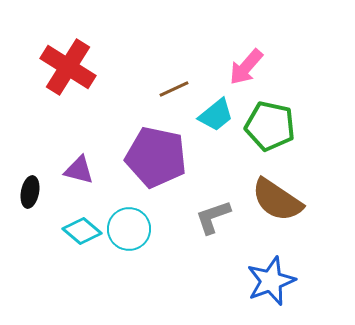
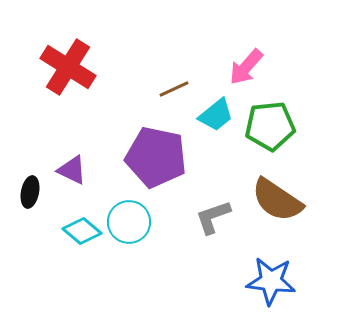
green pentagon: rotated 18 degrees counterclockwise
purple triangle: moved 7 px left; rotated 12 degrees clockwise
cyan circle: moved 7 px up
blue star: rotated 27 degrees clockwise
